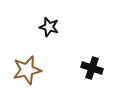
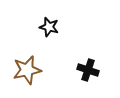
black cross: moved 4 px left, 2 px down
